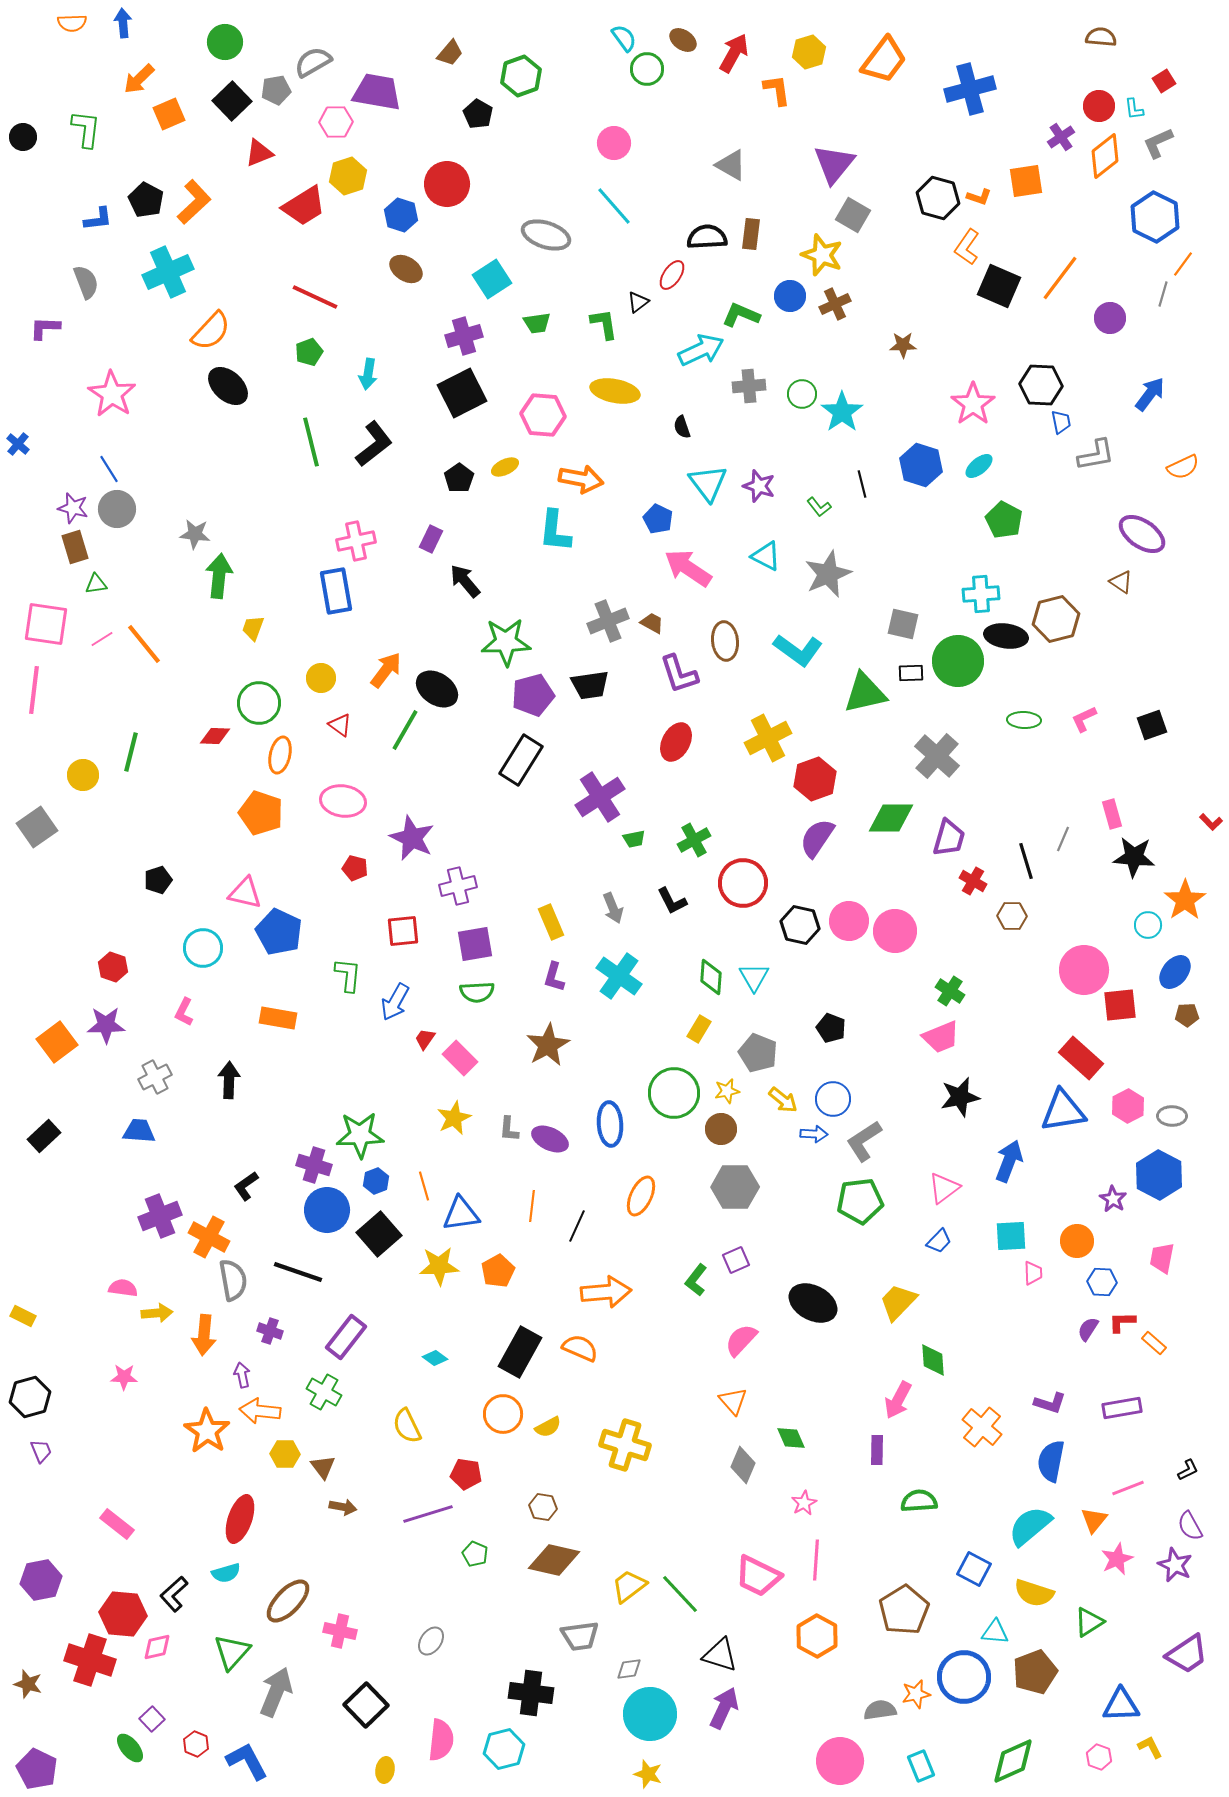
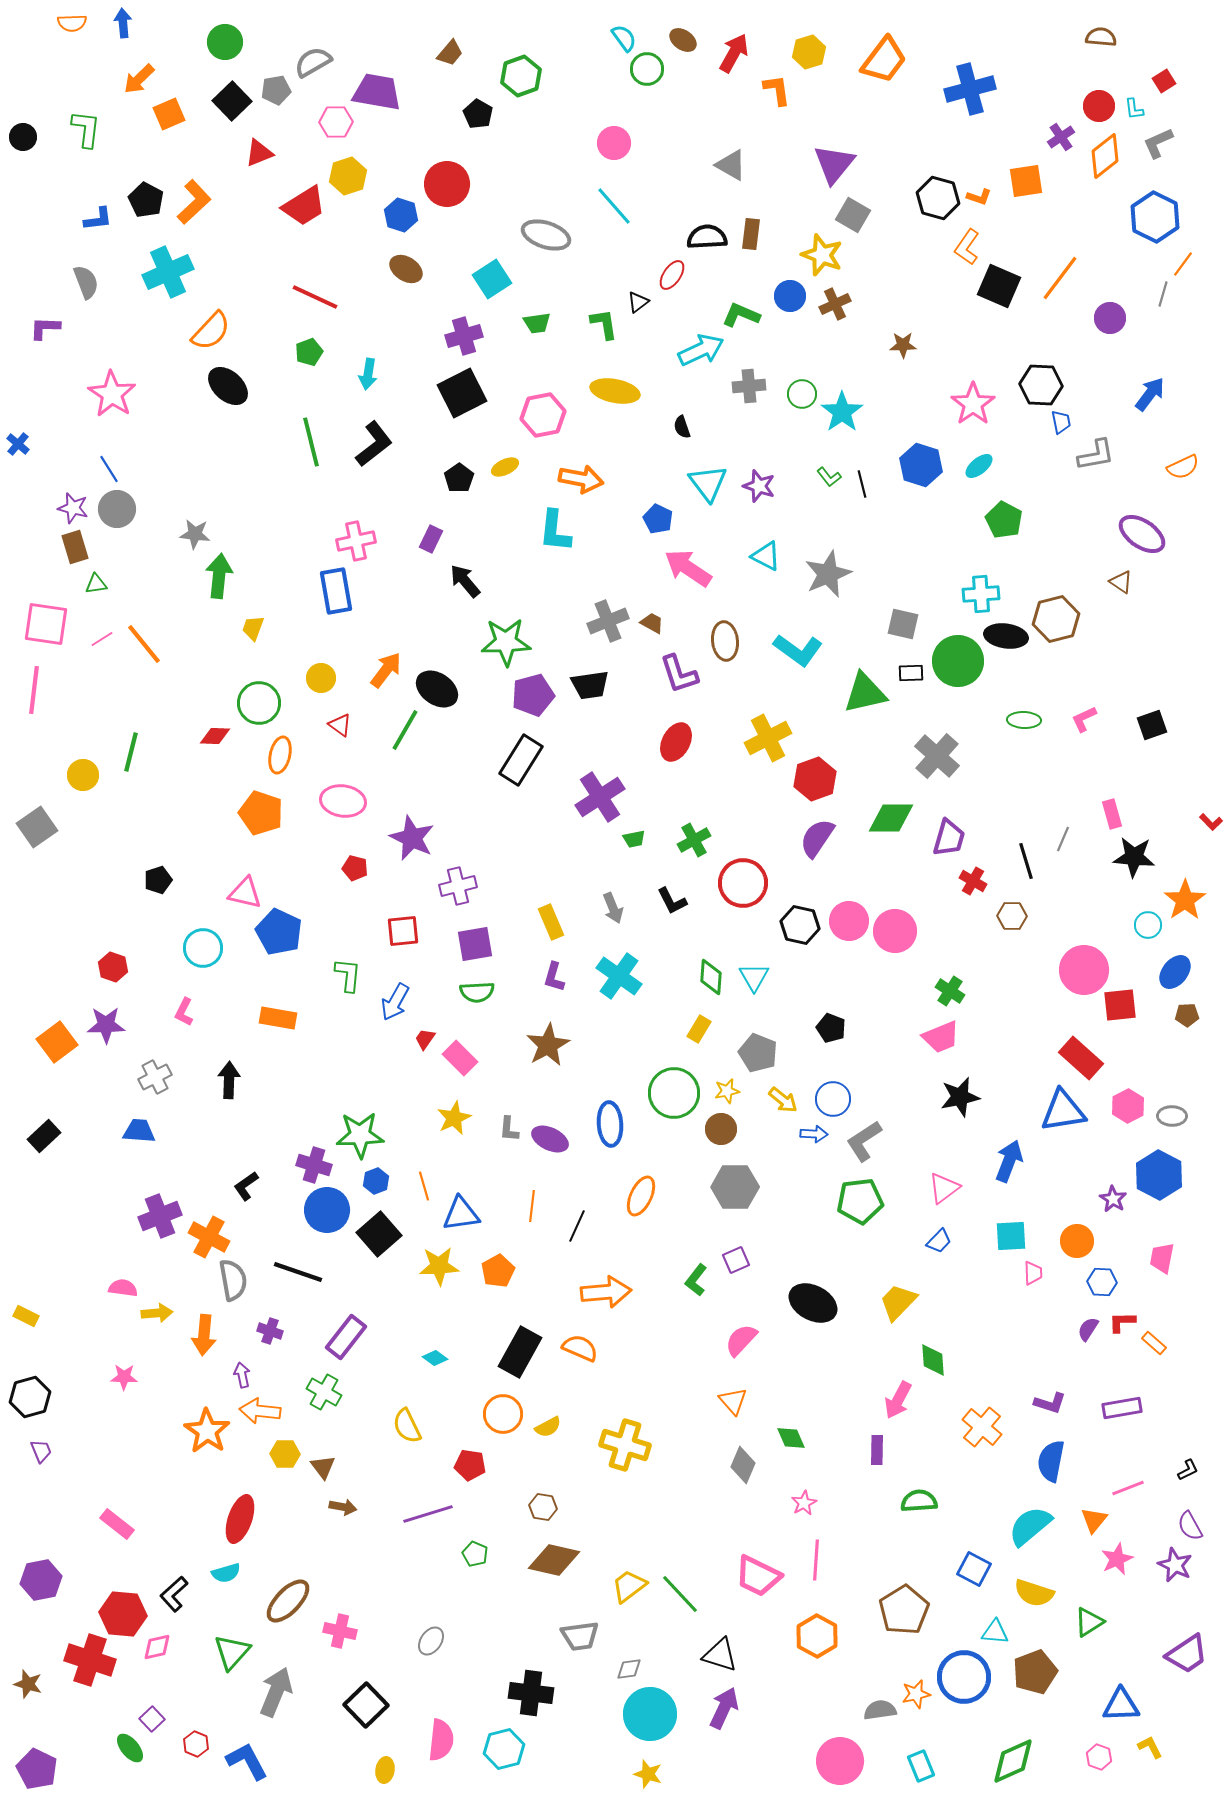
pink hexagon at (543, 415): rotated 15 degrees counterclockwise
green L-shape at (819, 507): moved 10 px right, 30 px up
yellow rectangle at (23, 1316): moved 3 px right
red pentagon at (466, 1474): moved 4 px right, 9 px up
